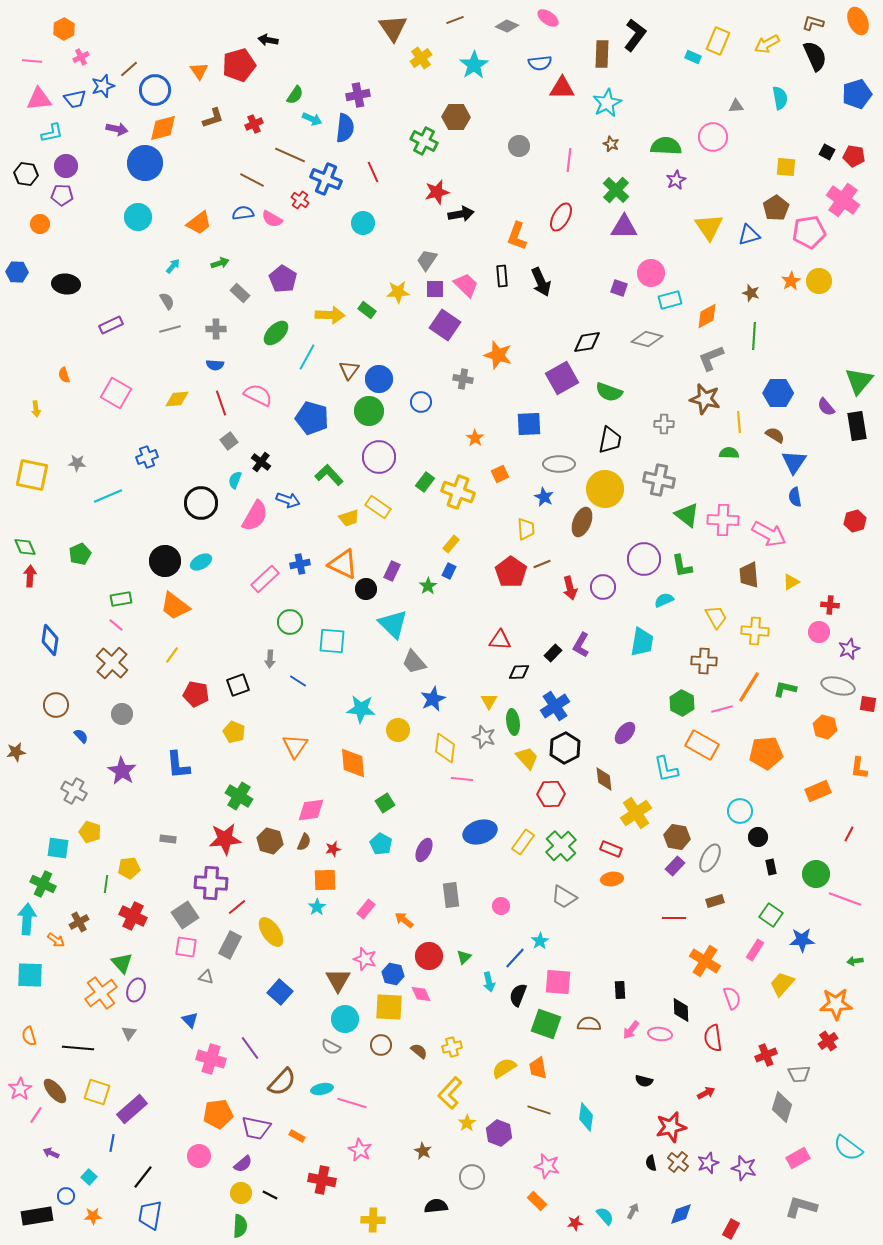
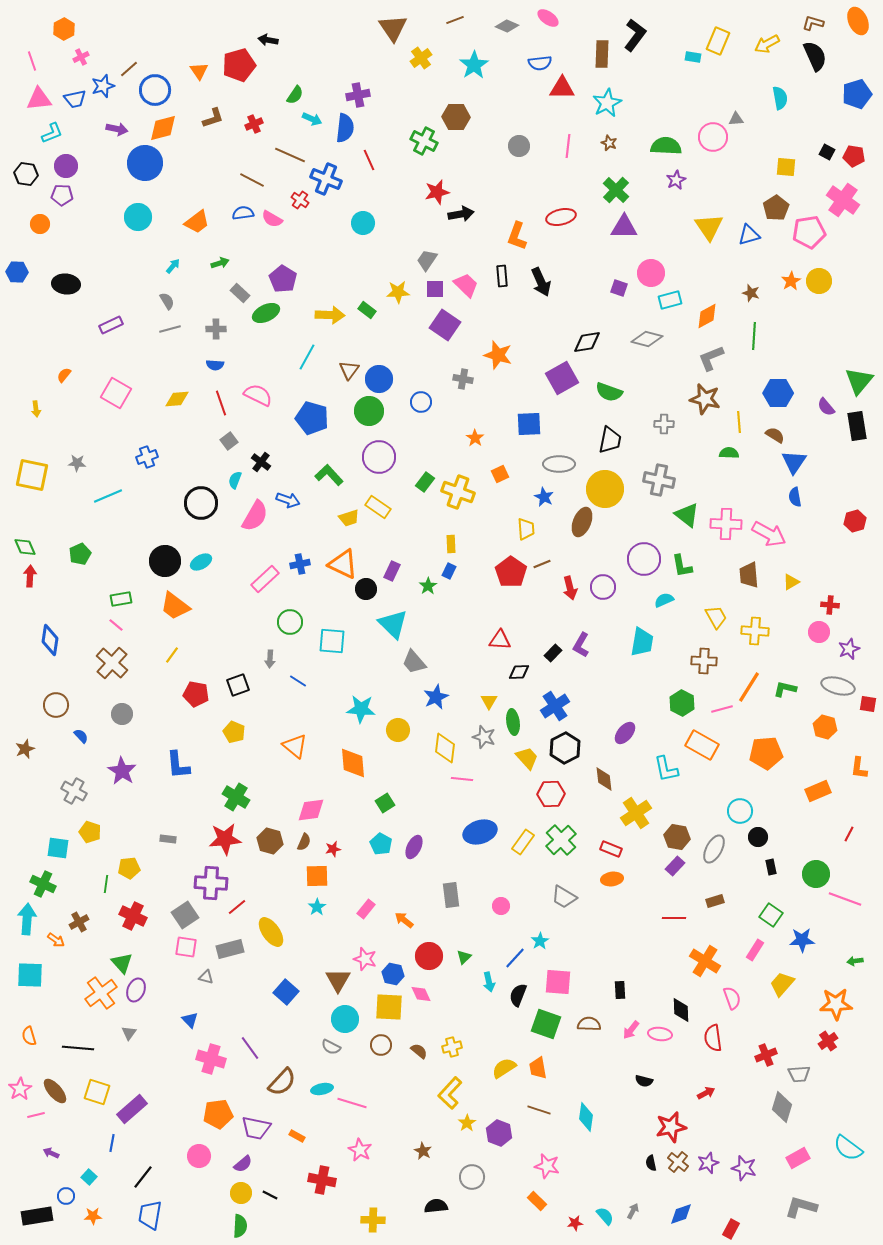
cyan rectangle at (693, 57): rotated 14 degrees counterclockwise
pink line at (32, 61): rotated 66 degrees clockwise
gray triangle at (736, 106): moved 13 px down
cyan L-shape at (52, 133): rotated 10 degrees counterclockwise
brown star at (611, 144): moved 2 px left, 1 px up
pink line at (569, 160): moved 1 px left, 14 px up
red line at (373, 172): moved 4 px left, 12 px up
red ellipse at (561, 217): rotated 48 degrees clockwise
orange trapezoid at (199, 223): moved 2 px left, 1 px up
green ellipse at (276, 333): moved 10 px left, 20 px up; rotated 20 degrees clockwise
orange semicircle at (64, 375): rotated 56 degrees clockwise
pink cross at (723, 520): moved 3 px right, 4 px down
yellow rectangle at (451, 544): rotated 42 degrees counterclockwise
blue star at (433, 699): moved 3 px right, 2 px up
orange triangle at (295, 746): rotated 24 degrees counterclockwise
brown star at (16, 752): moved 9 px right, 3 px up; rotated 12 degrees counterclockwise
green cross at (239, 796): moved 3 px left, 1 px down
green cross at (561, 846): moved 6 px up
purple ellipse at (424, 850): moved 10 px left, 3 px up
gray ellipse at (710, 858): moved 4 px right, 9 px up
orange square at (325, 880): moved 8 px left, 4 px up
gray rectangle at (230, 945): moved 4 px down; rotated 48 degrees clockwise
blue square at (280, 992): moved 6 px right
pink line at (36, 1115): rotated 42 degrees clockwise
